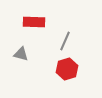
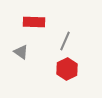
gray triangle: moved 2 px up; rotated 21 degrees clockwise
red hexagon: rotated 10 degrees counterclockwise
